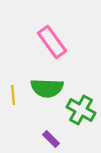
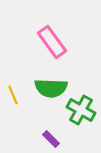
green semicircle: moved 4 px right
yellow line: rotated 18 degrees counterclockwise
